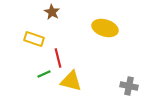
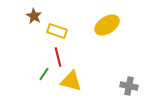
brown star: moved 18 px left, 4 px down
yellow ellipse: moved 2 px right, 3 px up; rotated 50 degrees counterclockwise
yellow rectangle: moved 23 px right, 8 px up
red line: moved 1 px up
green line: rotated 32 degrees counterclockwise
